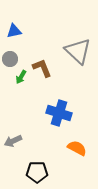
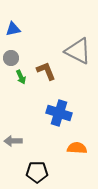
blue triangle: moved 1 px left, 2 px up
gray triangle: rotated 16 degrees counterclockwise
gray circle: moved 1 px right, 1 px up
brown L-shape: moved 4 px right, 3 px down
green arrow: rotated 56 degrees counterclockwise
gray arrow: rotated 24 degrees clockwise
orange semicircle: rotated 24 degrees counterclockwise
